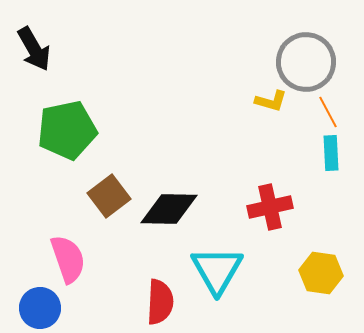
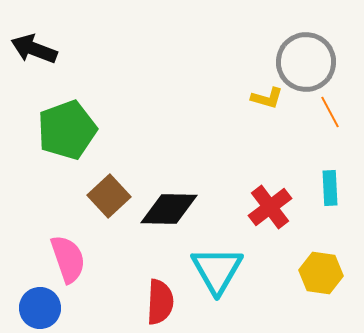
black arrow: rotated 141 degrees clockwise
yellow L-shape: moved 4 px left, 3 px up
orange line: moved 2 px right
green pentagon: rotated 8 degrees counterclockwise
cyan rectangle: moved 1 px left, 35 px down
brown square: rotated 6 degrees counterclockwise
red cross: rotated 24 degrees counterclockwise
